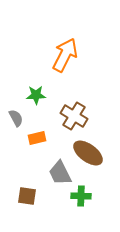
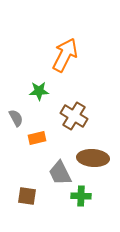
green star: moved 3 px right, 4 px up
brown ellipse: moved 5 px right, 5 px down; rotated 32 degrees counterclockwise
